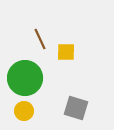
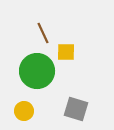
brown line: moved 3 px right, 6 px up
green circle: moved 12 px right, 7 px up
gray square: moved 1 px down
